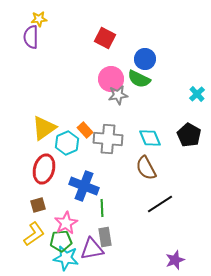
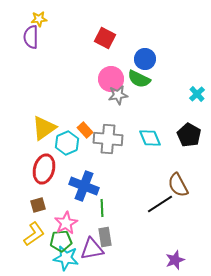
brown semicircle: moved 32 px right, 17 px down
